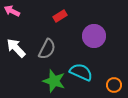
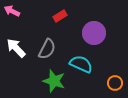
purple circle: moved 3 px up
cyan semicircle: moved 8 px up
orange circle: moved 1 px right, 2 px up
